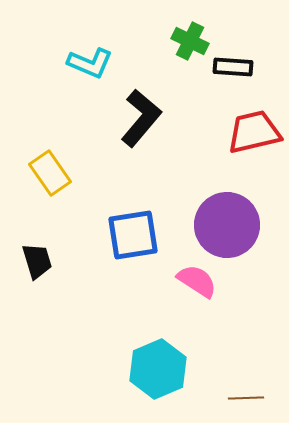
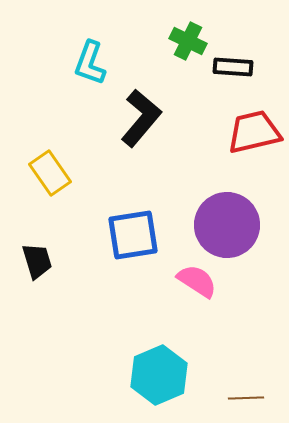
green cross: moved 2 px left
cyan L-shape: rotated 87 degrees clockwise
cyan hexagon: moved 1 px right, 6 px down
